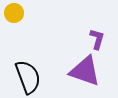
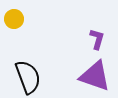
yellow circle: moved 6 px down
purple triangle: moved 10 px right, 5 px down
